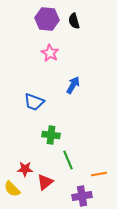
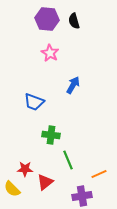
orange line: rotated 14 degrees counterclockwise
